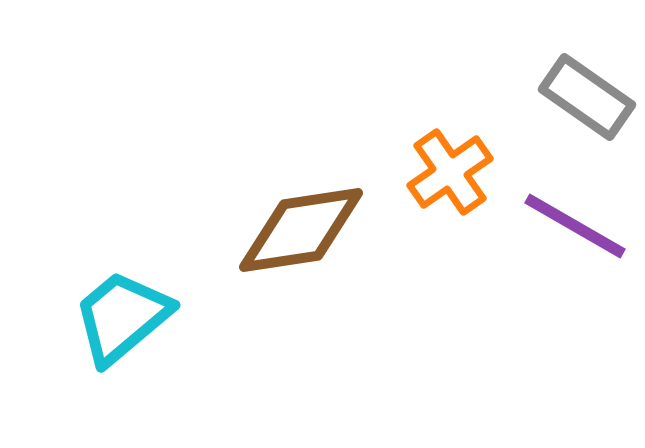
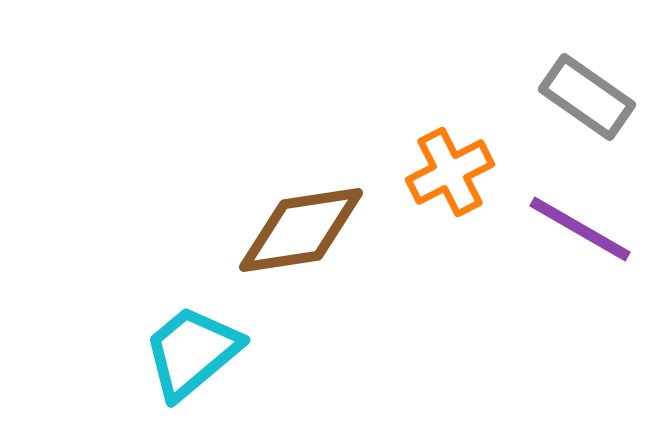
orange cross: rotated 8 degrees clockwise
purple line: moved 5 px right, 3 px down
cyan trapezoid: moved 70 px right, 35 px down
